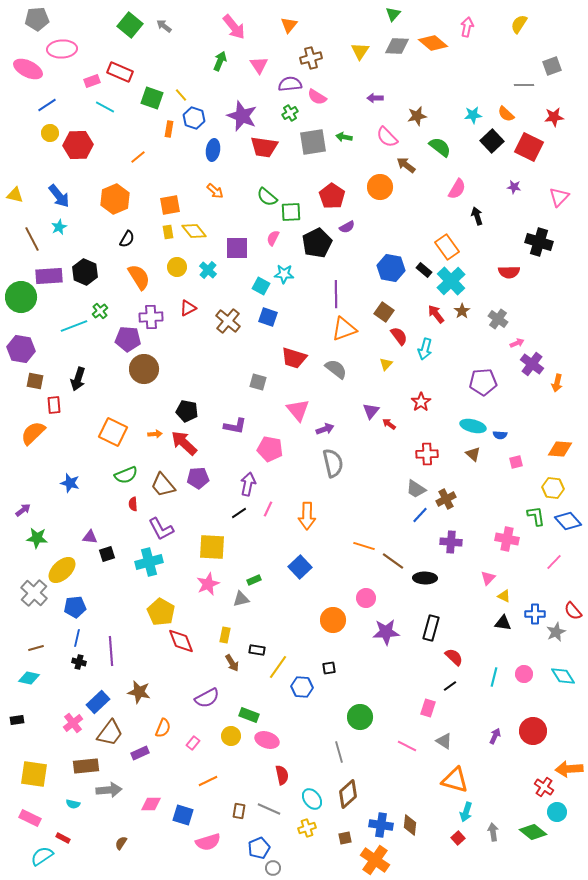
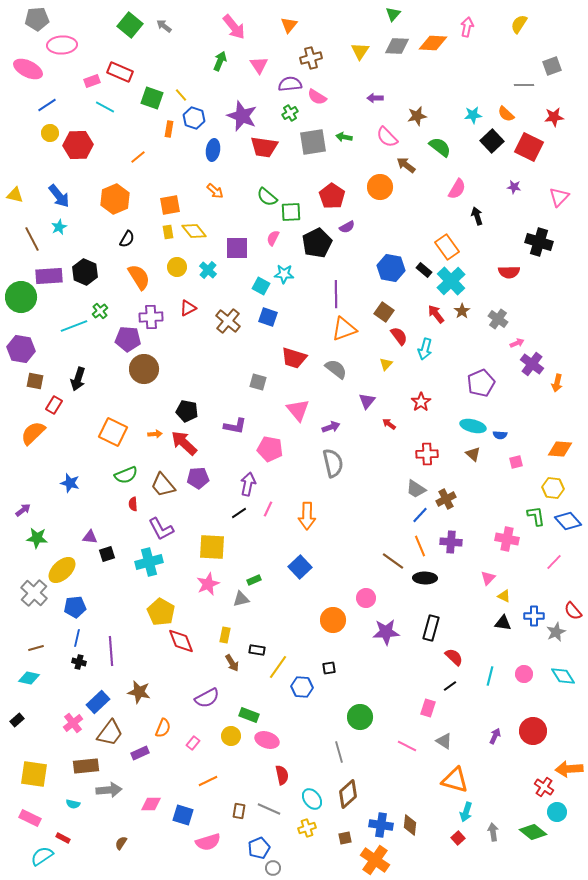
orange diamond at (433, 43): rotated 36 degrees counterclockwise
pink ellipse at (62, 49): moved 4 px up
purple pentagon at (483, 382): moved 2 px left, 1 px down; rotated 20 degrees counterclockwise
red rectangle at (54, 405): rotated 36 degrees clockwise
purple triangle at (371, 411): moved 4 px left, 10 px up
purple arrow at (325, 429): moved 6 px right, 2 px up
orange line at (364, 546): moved 56 px right; rotated 50 degrees clockwise
blue cross at (535, 614): moved 1 px left, 2 px down
cyan line at (494, 677): moved 4 px left, 1 px up
black rectangle at (17, 720): rotated 32 degrees counterclockwise
